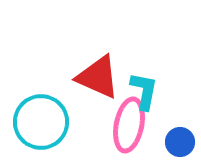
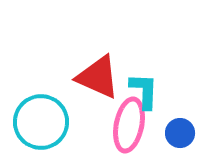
cyan L-shape: rotated 9 degrees counterclockwise
blue circle: moved 9 px up
